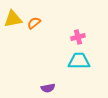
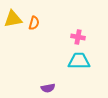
orange semicircle: rotated 144 degrees clockwise
pink cross: rotated 24 degrees clockwise
